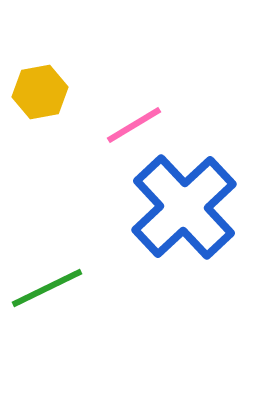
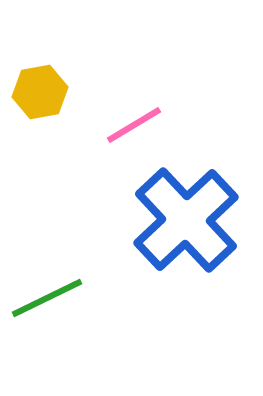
blue cross: moved 2 px right, 13 px down
green line: moved 10 px down
